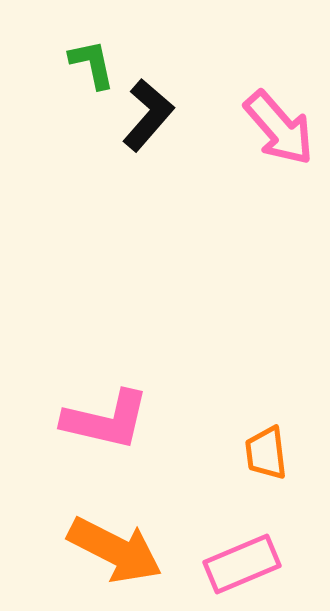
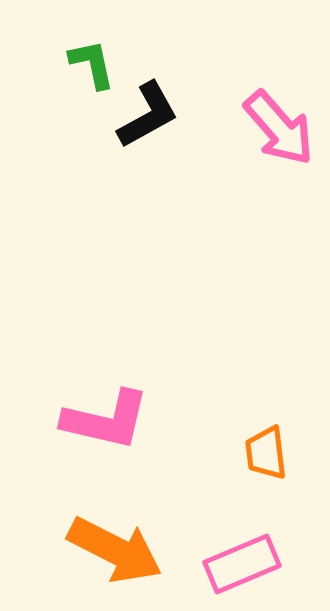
black L-shape: rotated 20 degrees clockwise
